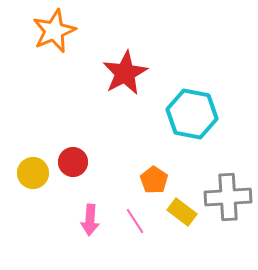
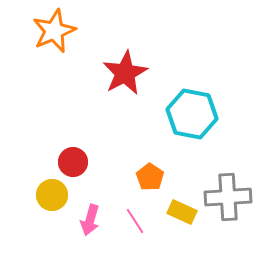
yellow circle: moved 19 px right, 22 px down
orange pentagon: moved 4 px left, 3 px up
yellow rectangle: rotated 12 degrees counterclockwise
pink arrow: rotated 12 degrees clockwise
